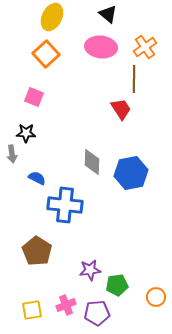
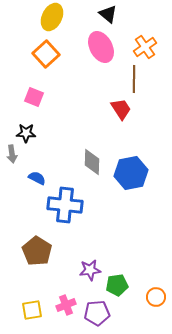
pink ellipse: rotated 56 degrees clockwise
